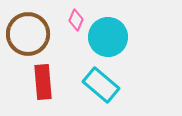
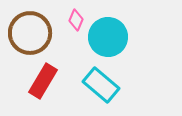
brown circle: moved 2 px right, 1 px up
red rectangle: moved 1 px up; rotated 36 degrees clockwise
